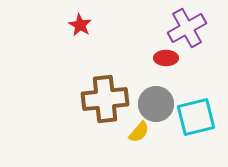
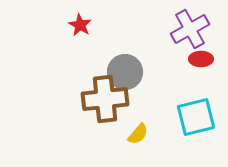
purple cross: moved 3 px right, 1 px down
red ellipse: moved 35 px right, 1 px down
gray circle: moved 31 px left, 32 px up
yellow semicircle: moved 1 px left, 2 px down
